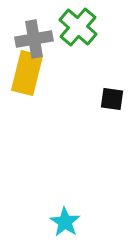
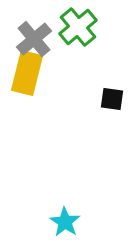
green cross: rotated 9 degrees clockwise
gray cross: rotated 30 degrees counterclockwise
